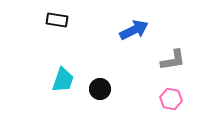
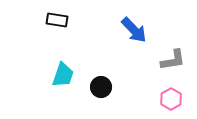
blue arrow: rotated 72 degrees clockwise
cyan trapezoid: moved 5 px up
black circle: moved 1 px right, 2 px up
pink hexagon: rotated 20 degrees clockwise
